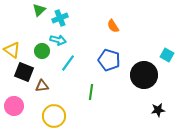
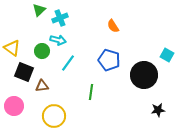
yellow triangle: moved 2 px up
